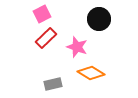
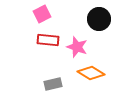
red rectangle: moved 2 px right, 2 px down; rotated 50 degrees clockwise
